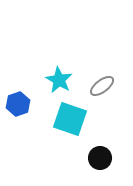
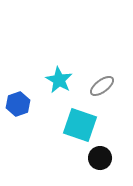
cyan square: moved 10 px right, 6 px down
